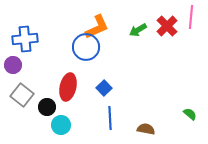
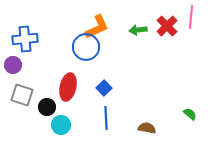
green arrow: rotated 24 degrees clockwise
gray square: rotated 20 degrees counterclockwise
blue line: moved 4 px left
brown semicircle: moved 1 px right, 1 px up
